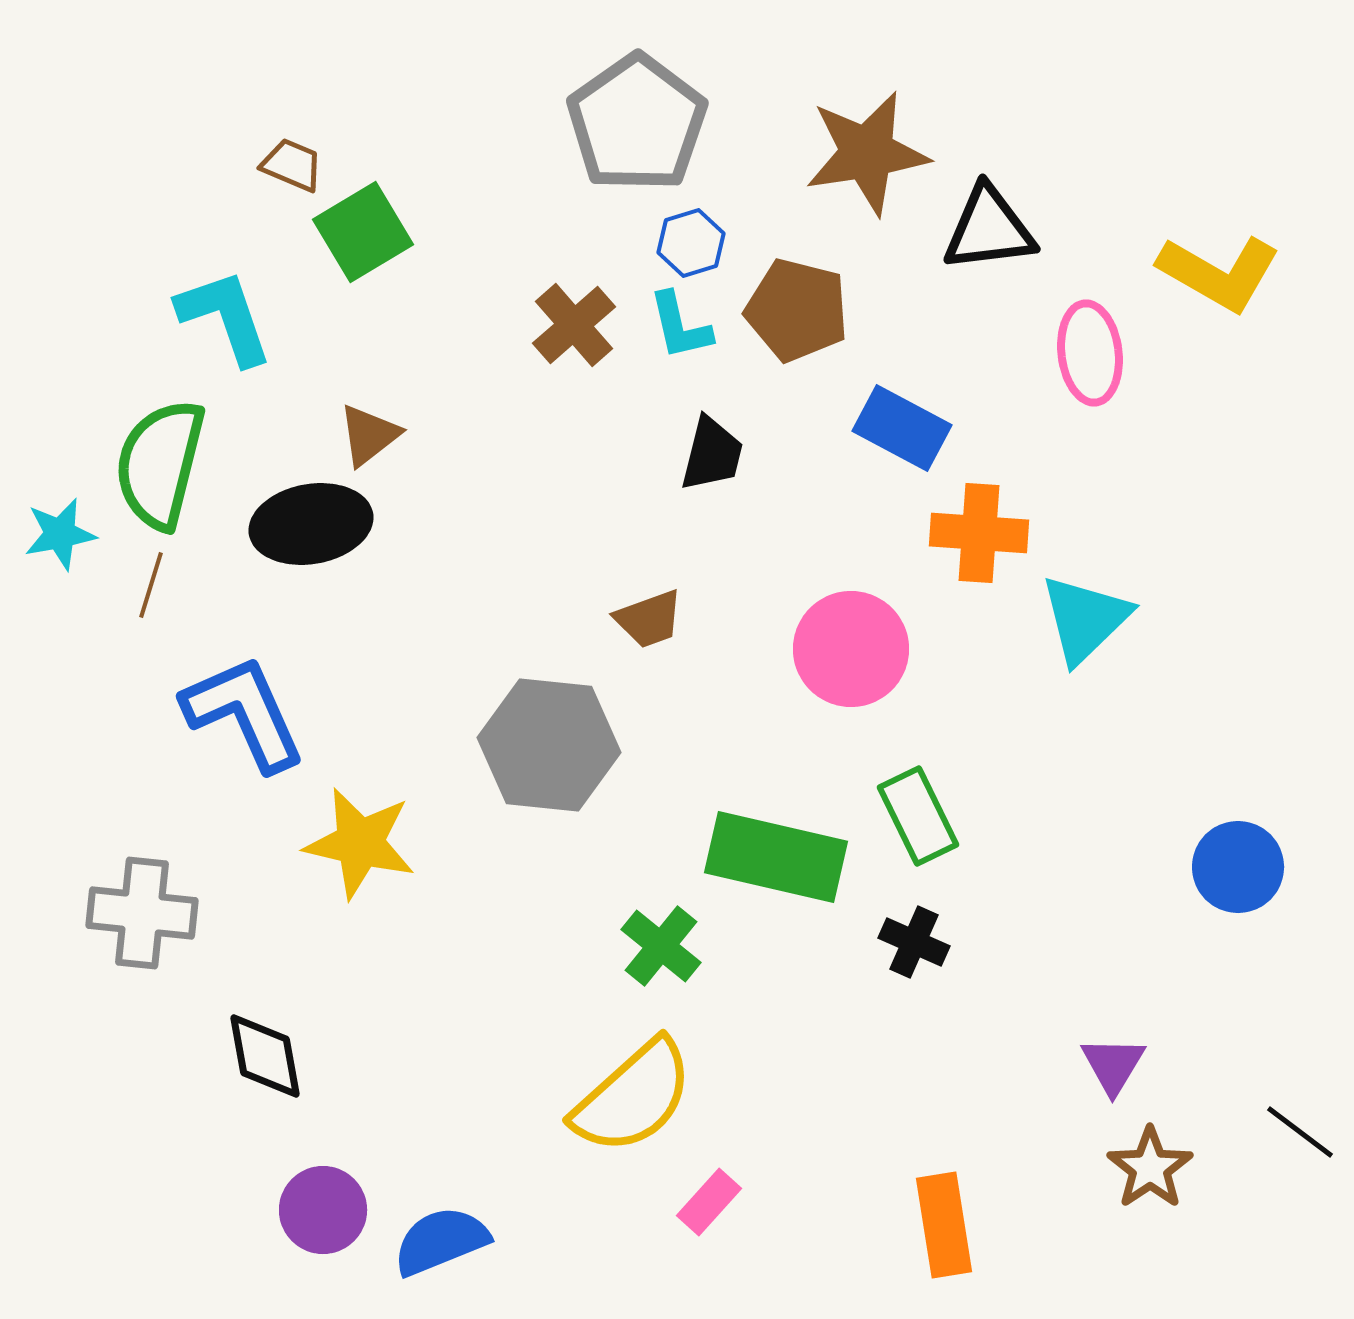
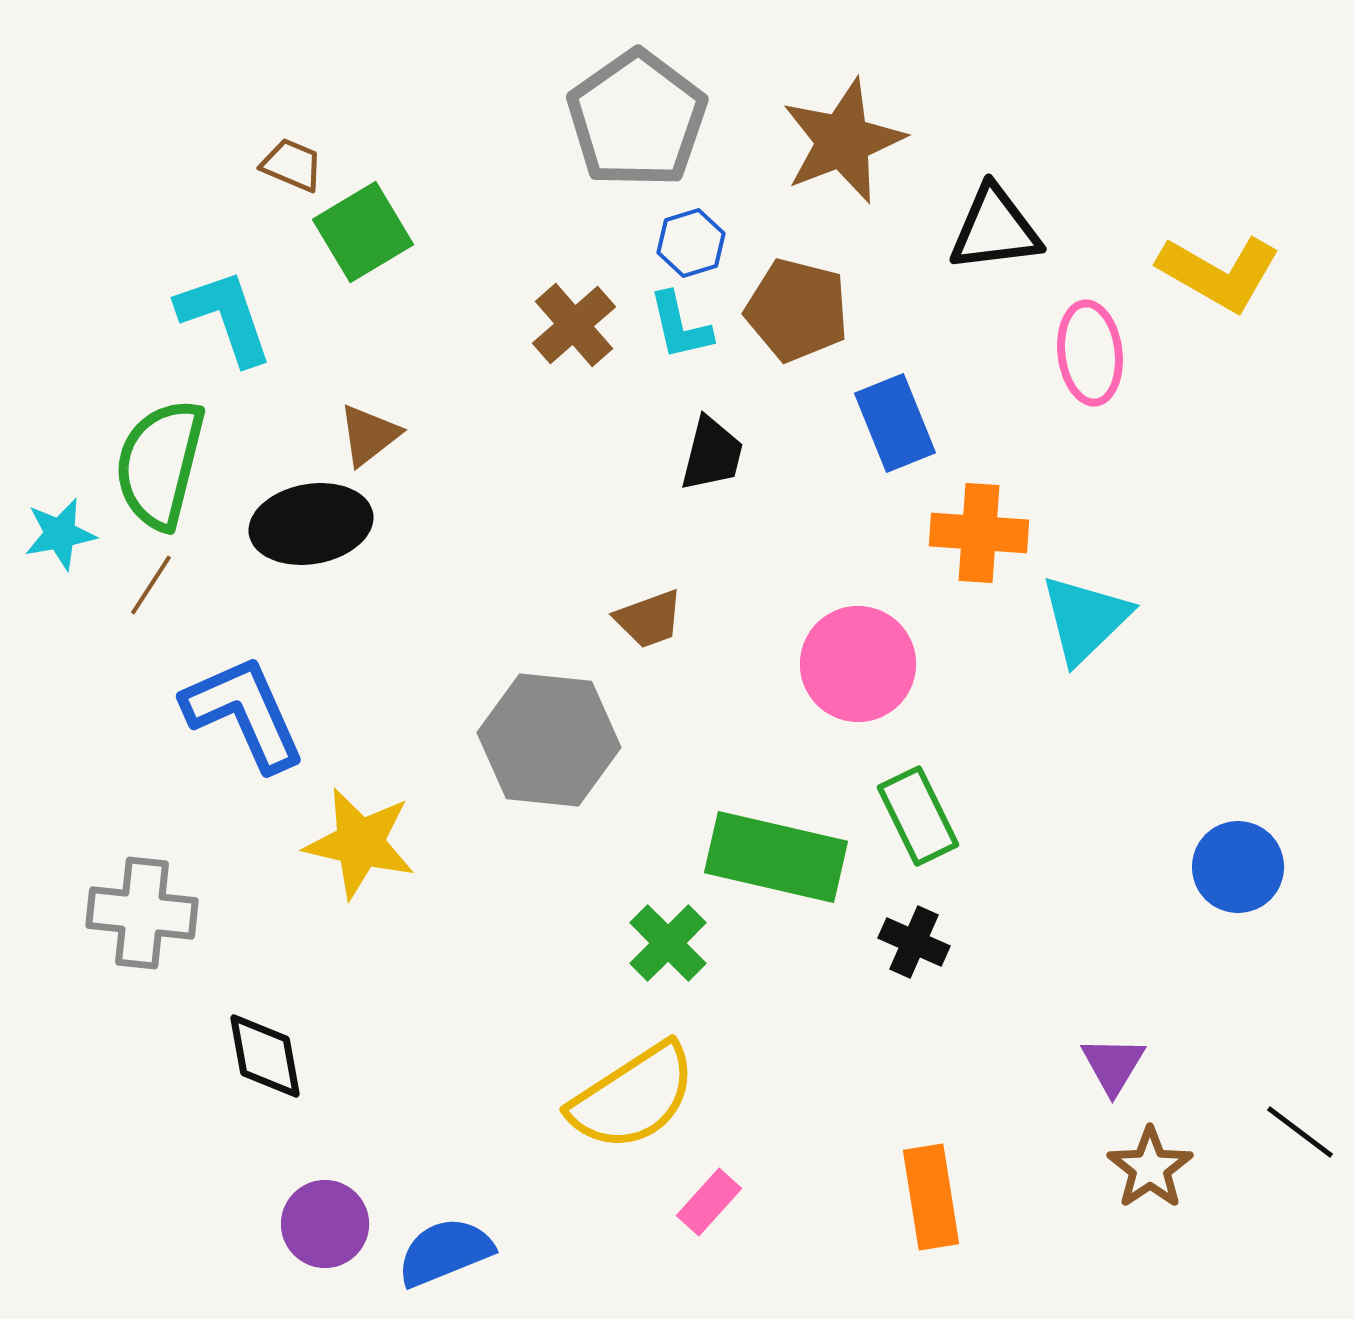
gray pentagon at (637, 123): moved 4 px up
brown star at (867, 153): moved 24 px left, 12 px up; rotated 12 degrees counterclockwise
black triangle at (989, 229): moved 6 px right
blue rectangle at (902, 428): moved 7 px left, 5 px up; rotated 40 degrees clockwise
brown line at (151, 585): rotated 16 degrees clockwise
pink circle at (851, 649): moved 7 px right, 15 px down
gray hexagon at (549, 745): moved 5 px up
green cross at (661, 946): moved 7 px right, 3 px up; rotated 6 degrees clockwise
yellow semicircle at (633, 1097): rotated 9 degrees clockwise
purple circle at (323, 1210): moved 2 px right, 14 px down
orange rectangle at (944, 1225): moved 13 px left, 28 px up
blue semicircle at (441, 1241): moved 4 px right, 11 px down
